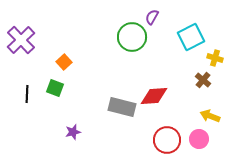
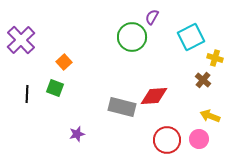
purple star: moved 4 px right, 2 px down
